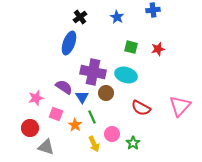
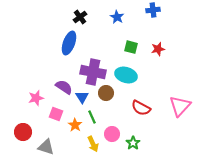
red circle: moved 7 px left, 4 px down
yellow arrow: moved 1 px left
